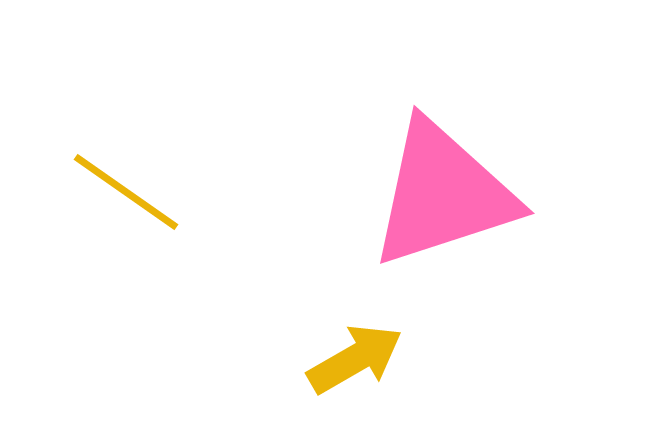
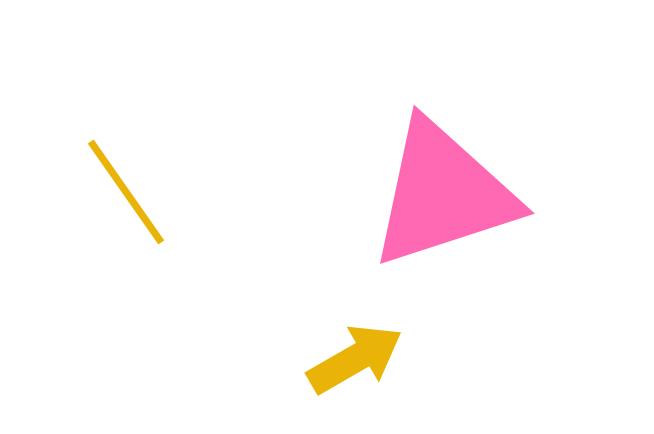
yellow line: rotated 20 degrees clockwise
